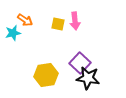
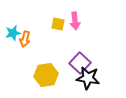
orange arrow: moved 19 px down; rotated 70 degrees clockwise
